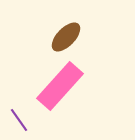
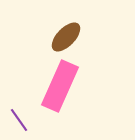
pink rectangle: rotated 18 degrees counterclockwise
